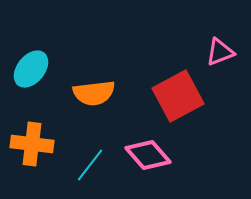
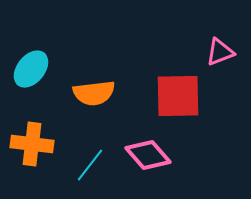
red square: rotated 27 degrees clockwise
